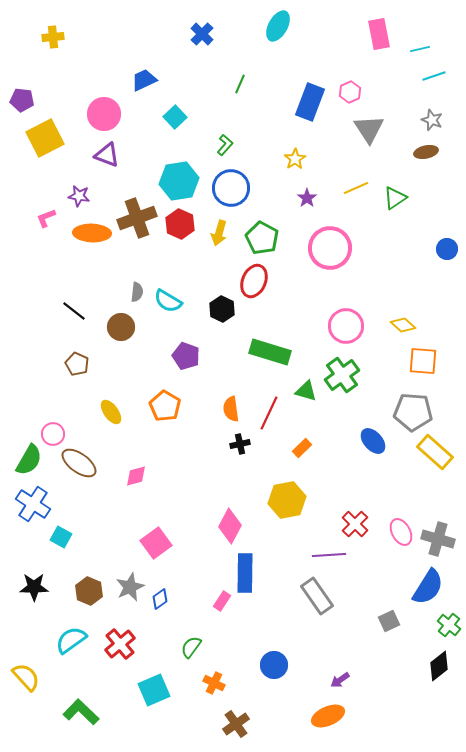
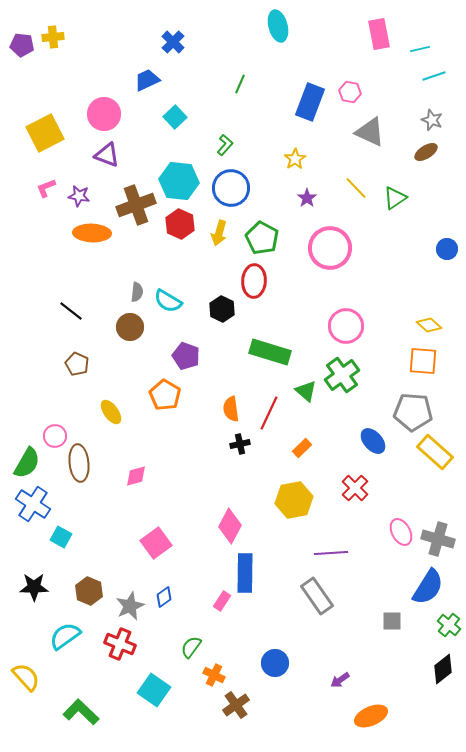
cyan ellipse at (278, 26): rotated 44 degrees counterclockwise
blue cross at (202, 34): moved 29 px left, 8 px down
blue trapezoid at (144, 80): moved 3 px right
pink hexagon at (350, 92): rotated 25 degrees counterclockwise
purple pentagon at (22, 100): moved 55 px up
gray triangle at (369, 129): moved 1 px right, 3 px down; rotated 32 degrees counterclockwise
yellow square at (45, 138): moved 5 px up
brown ellipse at (426, 152): rotated 20 degrees counterclockwise
cyan hexagon at (179, 181): rotated 15 degrees clockwise
yellow line at (356, 188): rotated 70 degrees clockwise
pink L-shape at (46, 218): moved 30 px up
brown cross at (137, 218): moved 1 px left, 13 px up
red ellipse at (254, 281): rotated 20 degrees counterclockwise
black line at (74, 311): moved 3 px left
yellow diamond at (403, 325): moved 26 px right
brown circle at (121, 327): moved 9 px right
green triangle at (306, 391): rotated 25 degrees clockwise
orange pentagon at (165, 406): moved 11 px up
pink circle at (53, 434): moved 2 px right, 2 px down
green semicircle at (29, 460): moved 2 px left, 3 px down
brown ellipse at (79, 463): rotated 48 degrees clockwise
yellow hexagon at (287, 500): moved 7 px right
red cross at (355, 524): moved 36 px up
purple line at (329, 555): moved 2 px right, 2 px up
gray star at (130, 587): moved 19 px down
blue diamond at (160, 599): moved 4 px right, 2 px up
gray square at (389, 621): moved 3 px right; rotated 25 degrees clockwise
cyan semicircle at (71, 640): moved 6 px left, 4 px up
red cross at (120, 644): rotated 28 degrees counterclockwise
blue circle at (274, 665): moved 1 px right, 2 px up
black diamond at (439, 666): moved 4 px right, 3 px down
orange cross at (214, 683): moved 8 px up
cyan square at (154, 690): rotated 32 degrees counterclockwise
orange ellipse at (328, 716): moved 43 px right
brown cross at (236, 724): moved 19 px up
